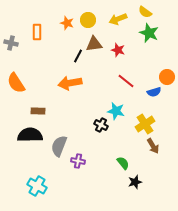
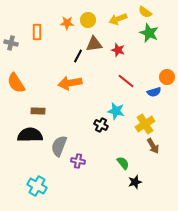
orange star: rotated 16 degrees counterclockwise
